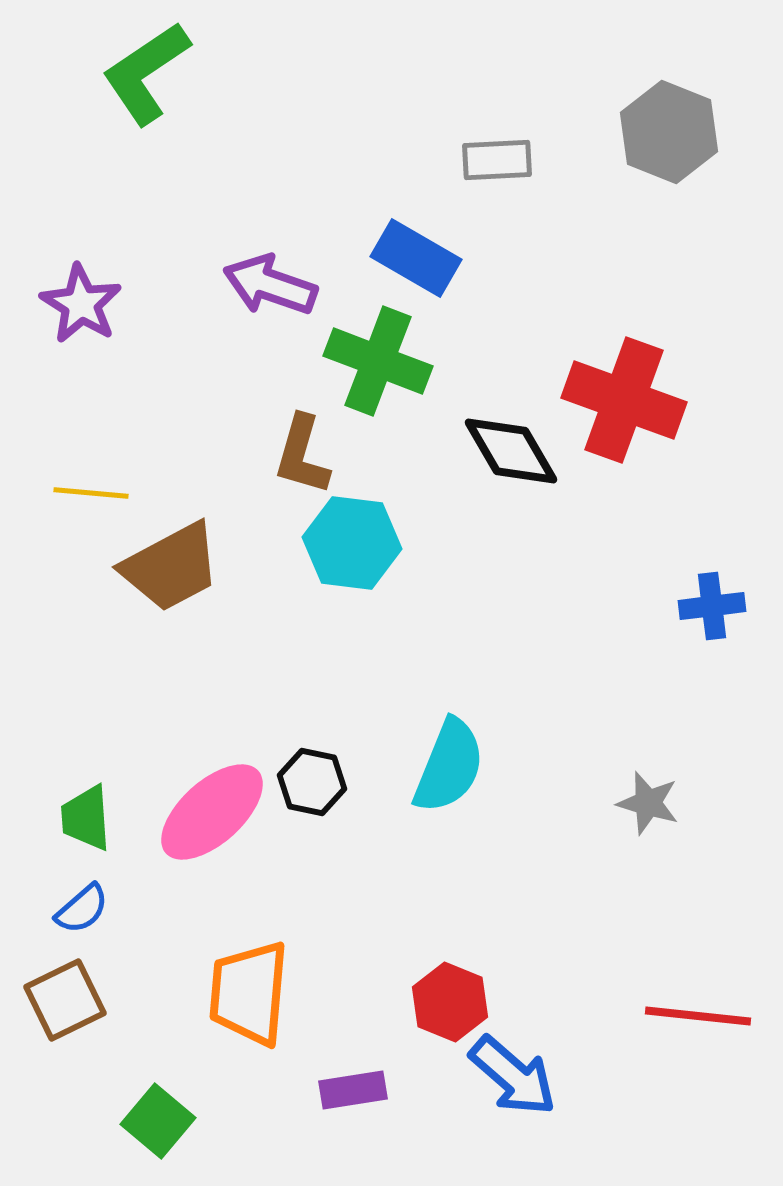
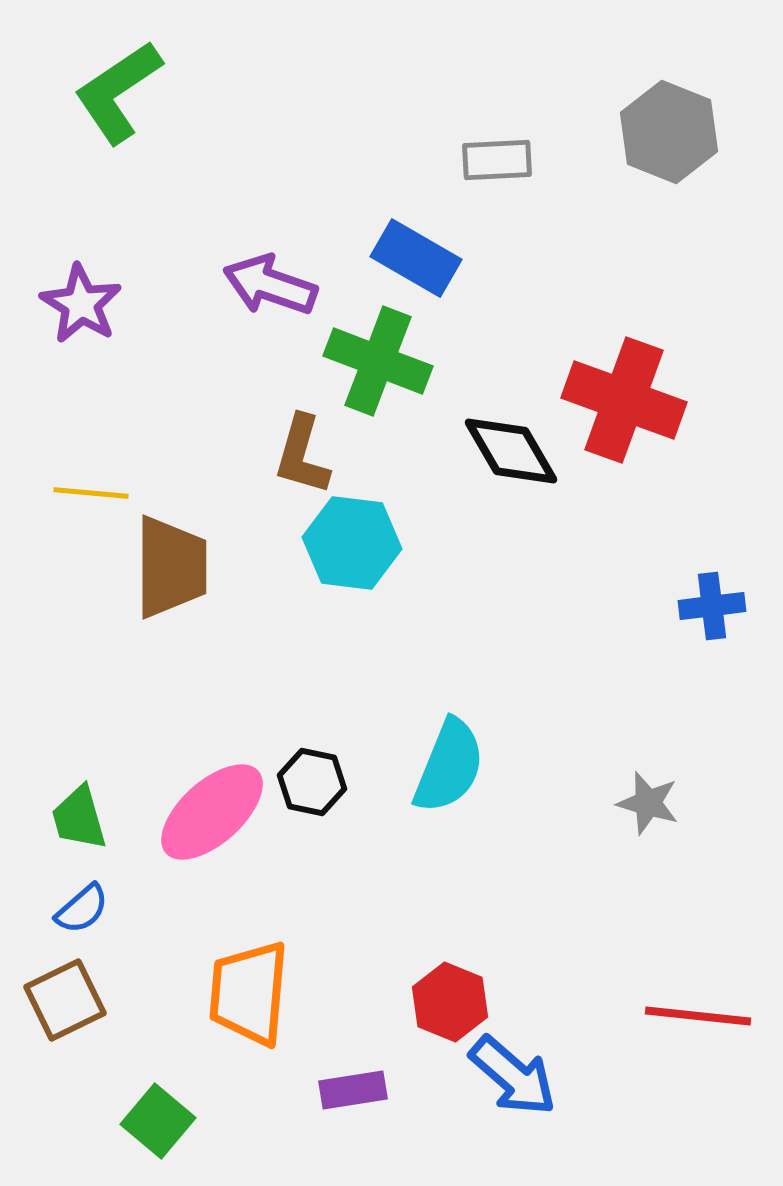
green L-shape: moved 28 px left, 19 px down
brown trapezoid: rotated 62 degrees counterclockwise
green trapezoid: moved 7 px left; rotated 12 degrees counterclockwise
